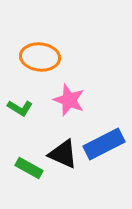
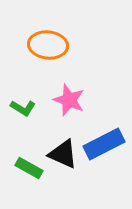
orange ellipse: moved 8 px right, 12 px up
green L-shape: moved 3 px right
